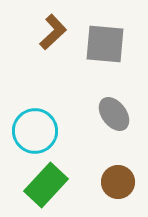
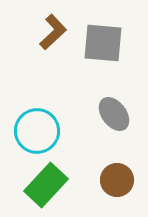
gray square: moved 2 px left, 1 px up
cyan circle: moved 2 px right
brown circle: moved 1 px left, 2 px up
